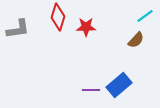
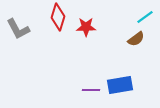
cyan line: moved 1 px down
gray L-shape: rotated 70 degrees clockwise
brown semicircle: moved 1 px up; rotated 12 degrees clockwise
blue rectangle: moved 1 px right; rotated 30 degrees clockwise
